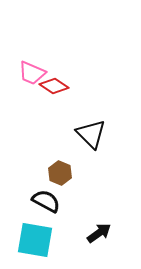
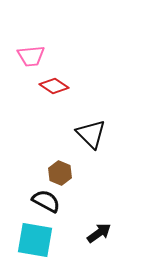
pink trapezoid: moved 1 px left, 17 px up; rotated 28 degrees counterclockwise
